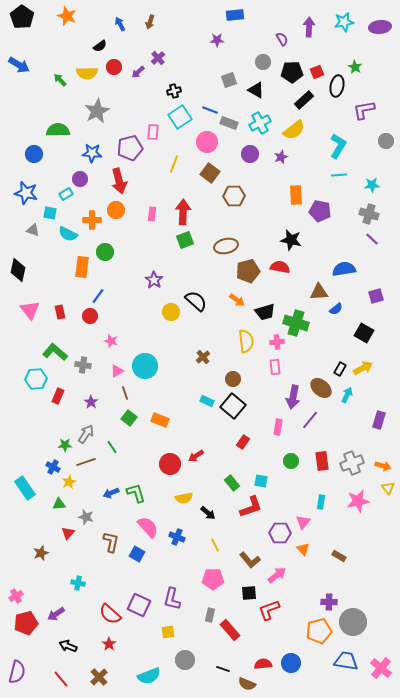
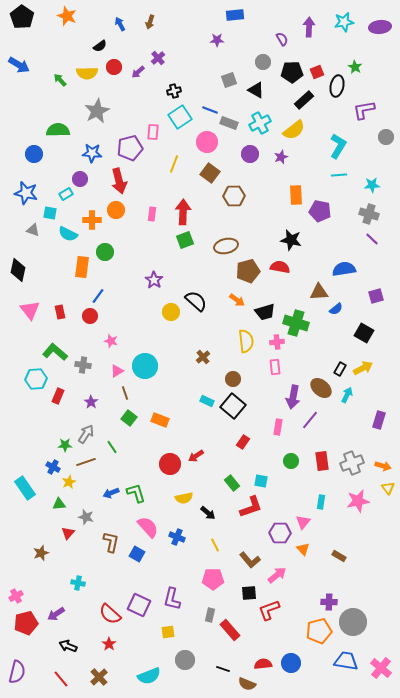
gray circle at (386, 141): moved 4 px up
